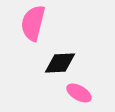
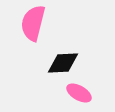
black diamond: moved 3 px right
